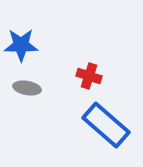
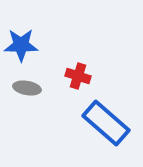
red cross: moved 11 px left
blue rectangle: moved 2 px up
